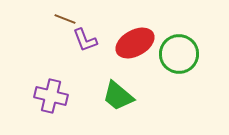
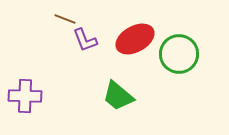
red ellipse: moved 4 px up
purple cross: moved 26 px left; rotated 12 degrees counterclockwise
